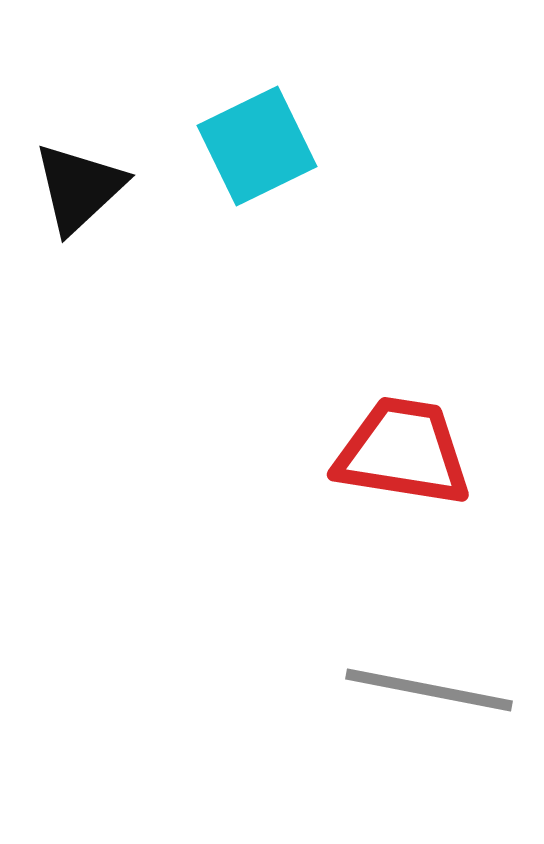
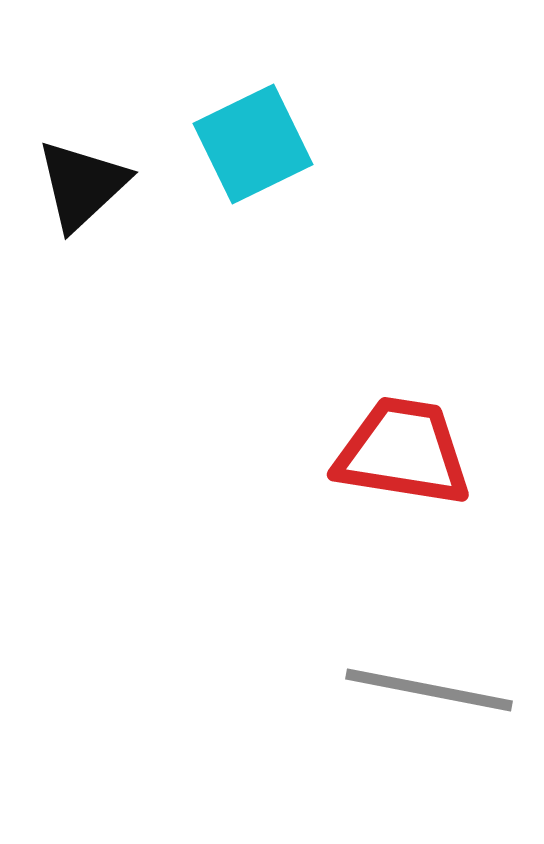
cyan square: moved 4 px left, 2 px up
black triangle: moved 3 px right, 3 px up
